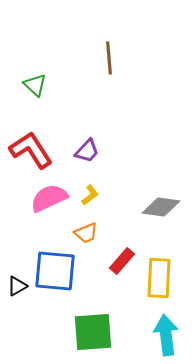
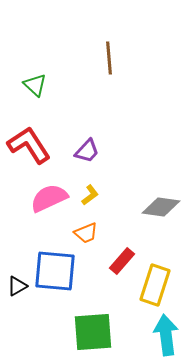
red L-shape: moved 2 px left, 5 px up
yellow rectangle: moved 4 px left, 7 px down; rotated 15 degrees clockwise
